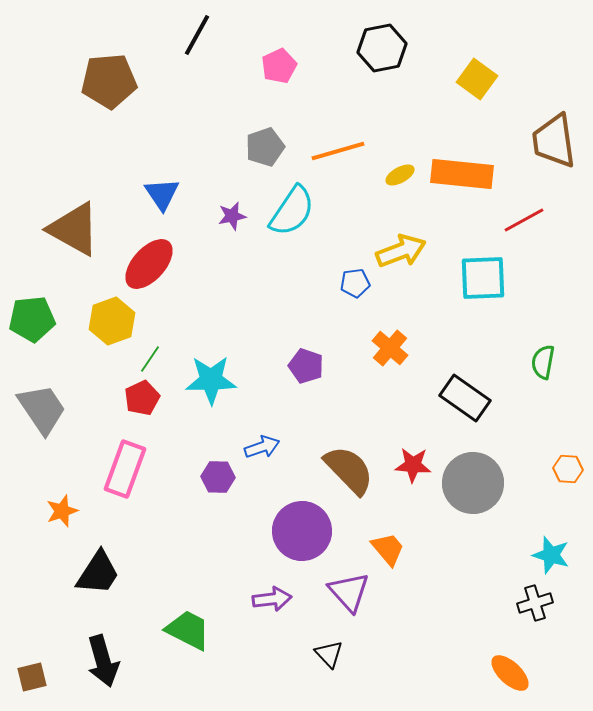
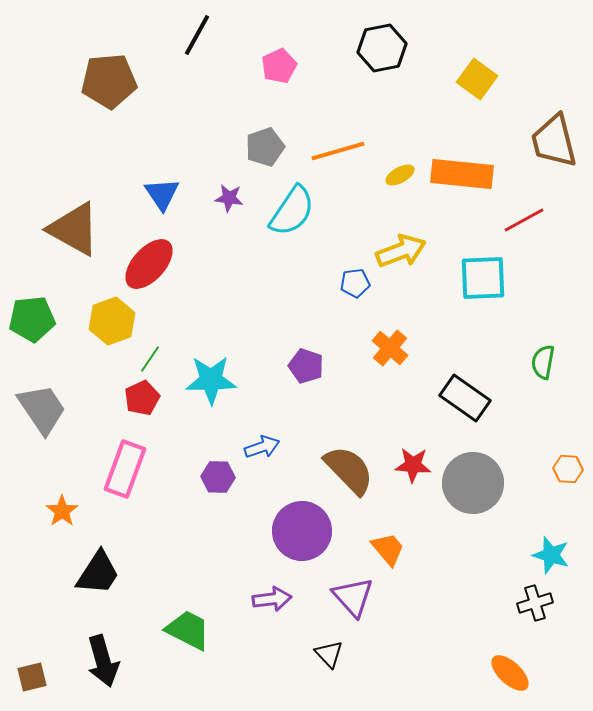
brown trapezoid at (554, 141): rotated 6 degrees counterclockwise
purple star at (232, 216): moved 3 px left, 18 px up; rotated 20 degrees clockwise
orange star at (62, 511): rotated 16 degrees counterclockwise
purple triangle at (349, 592): moved 4 px right, 5 px down
